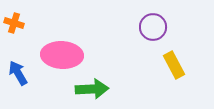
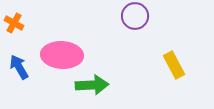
orange cross: rotated 12 degrees clockwise
purple circle: moved 18 px left, 11 px up
blue arrow: moved 1 px right, 6 px up
green arrow: moved 4 px up
